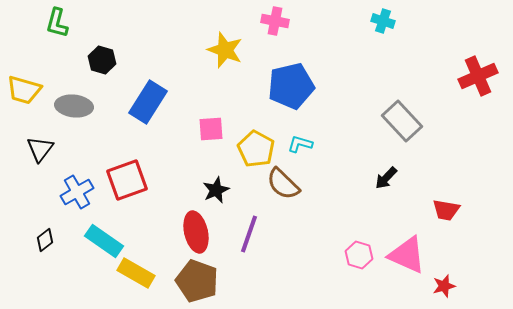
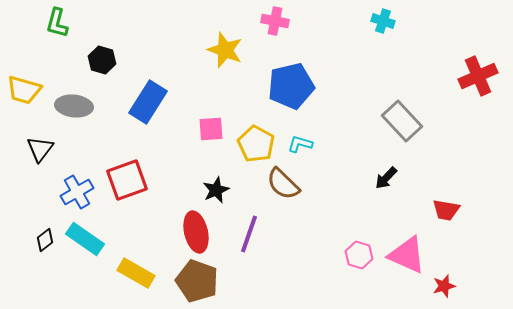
yellow pentagon: moved 5 px up
cyan rectangle: moved 19 px left, 2 px up
